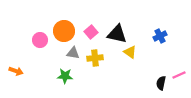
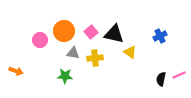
black triangle: moved 3 px left
black semicircle: moved 4 px up
